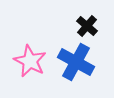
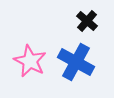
black cross: moved 5 px up
